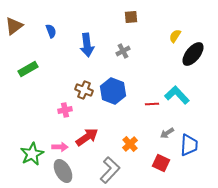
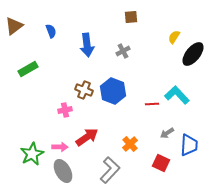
yellow semicircle: moved 1 px left, 1 px down
